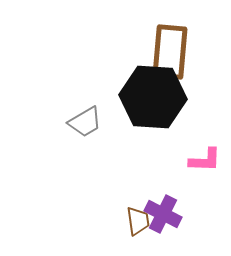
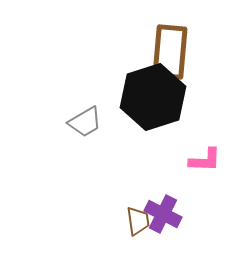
black hexagon: rotated 22 degrees counterclockwise
